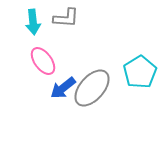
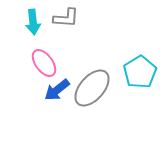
pink ellipse: moved 1 px right, 2 px down
blue arrow: moved 6 px left, 2 px down
